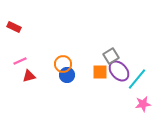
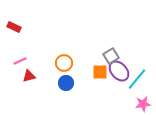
orange circle: moved 1 px right, 1 px up
blue circle: moved 1 px left, 8 px down
